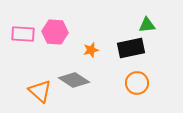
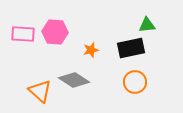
orange circle: moved 2 px left, 1 px up
